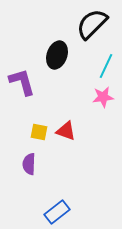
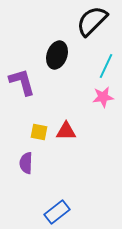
black semicircle: moved 3 px up
red triangle: rotated 20 degrees counterclockwise
purple semicircle: moved 3 px left, 1 px up
